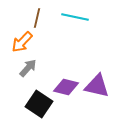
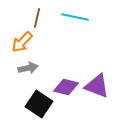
gray arrow: rotated 36 degrees clockwise
purple triangle: rotated 8 degrees clockwise
